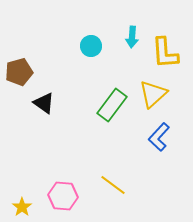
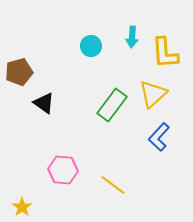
pink hexagon: moved 26 px up
